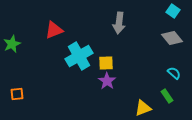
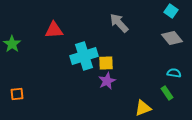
cyan square: moved 2 px left
gray arrow: rotated 130 degrees clockwise
red triangle: rotated 18 degrees clockwise
green star: rotated 12 degrees counterclockwise
cyan cross: moved 5 px right; rotated 12 degrees clockwise
cyan semicircle: rotated 32 degrees counterclockwise
purple star: rotated 12 degrees clockwise
green rectangle: moved 3 px up
